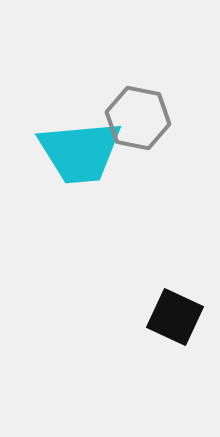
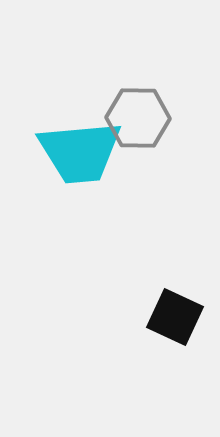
gray hexagon: rotated 10 degrees counterclockwise
